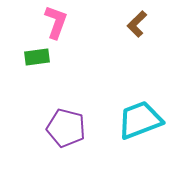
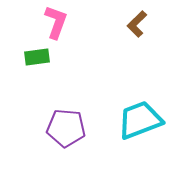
purple pentagon: rotated 9 degrees counterclockwise
